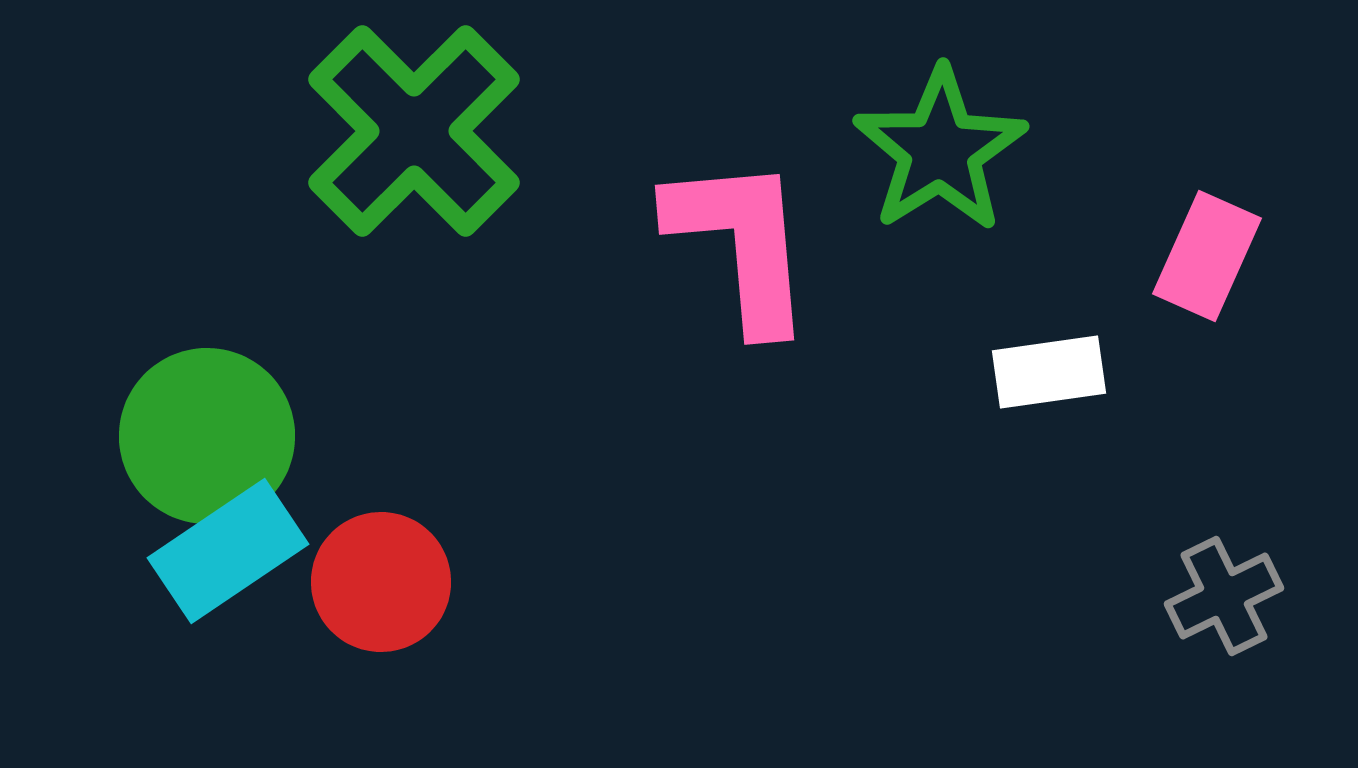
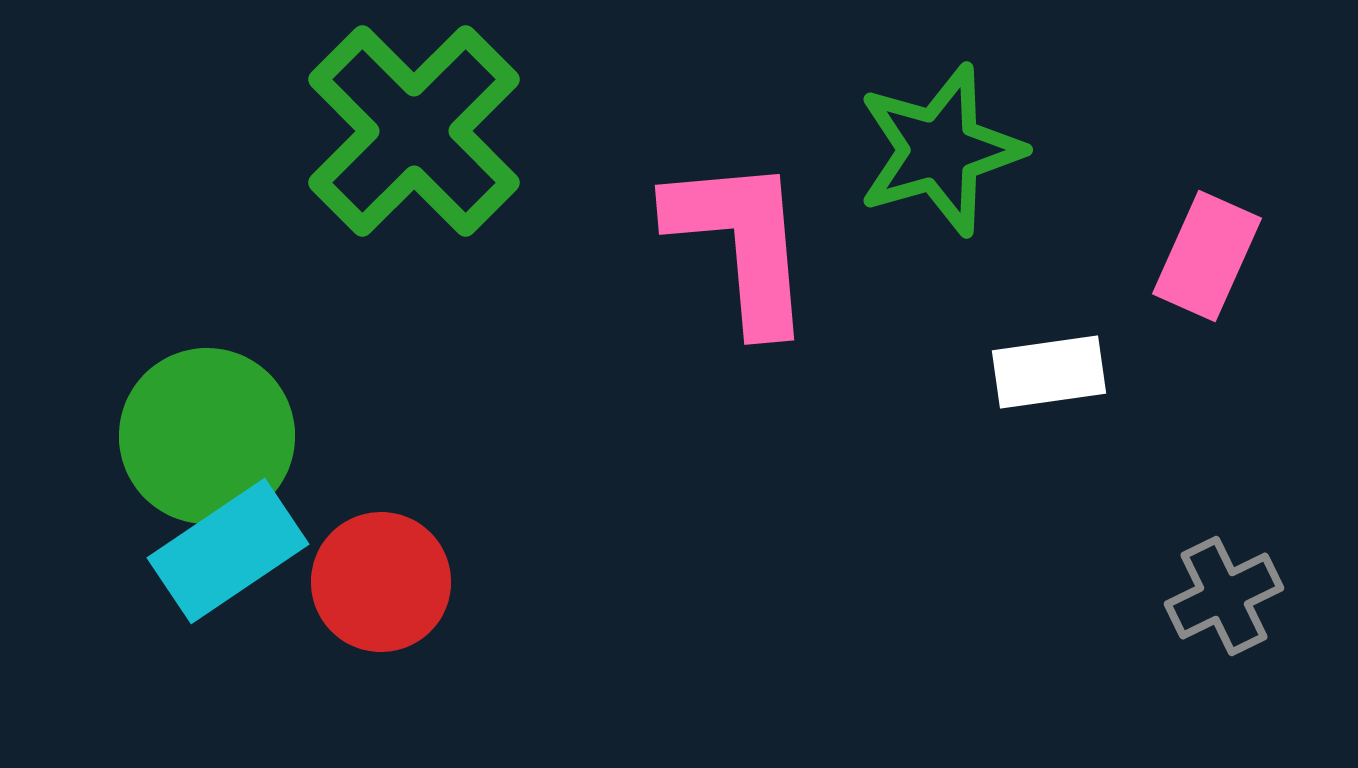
green star: rotated 16 degrees clockwise
